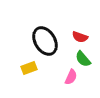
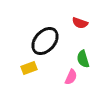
red semicircle: moved 14 px up
black ellipse: rotated 72 degrees clockwise
green semicircle: rotated 24 degrees clockwise
